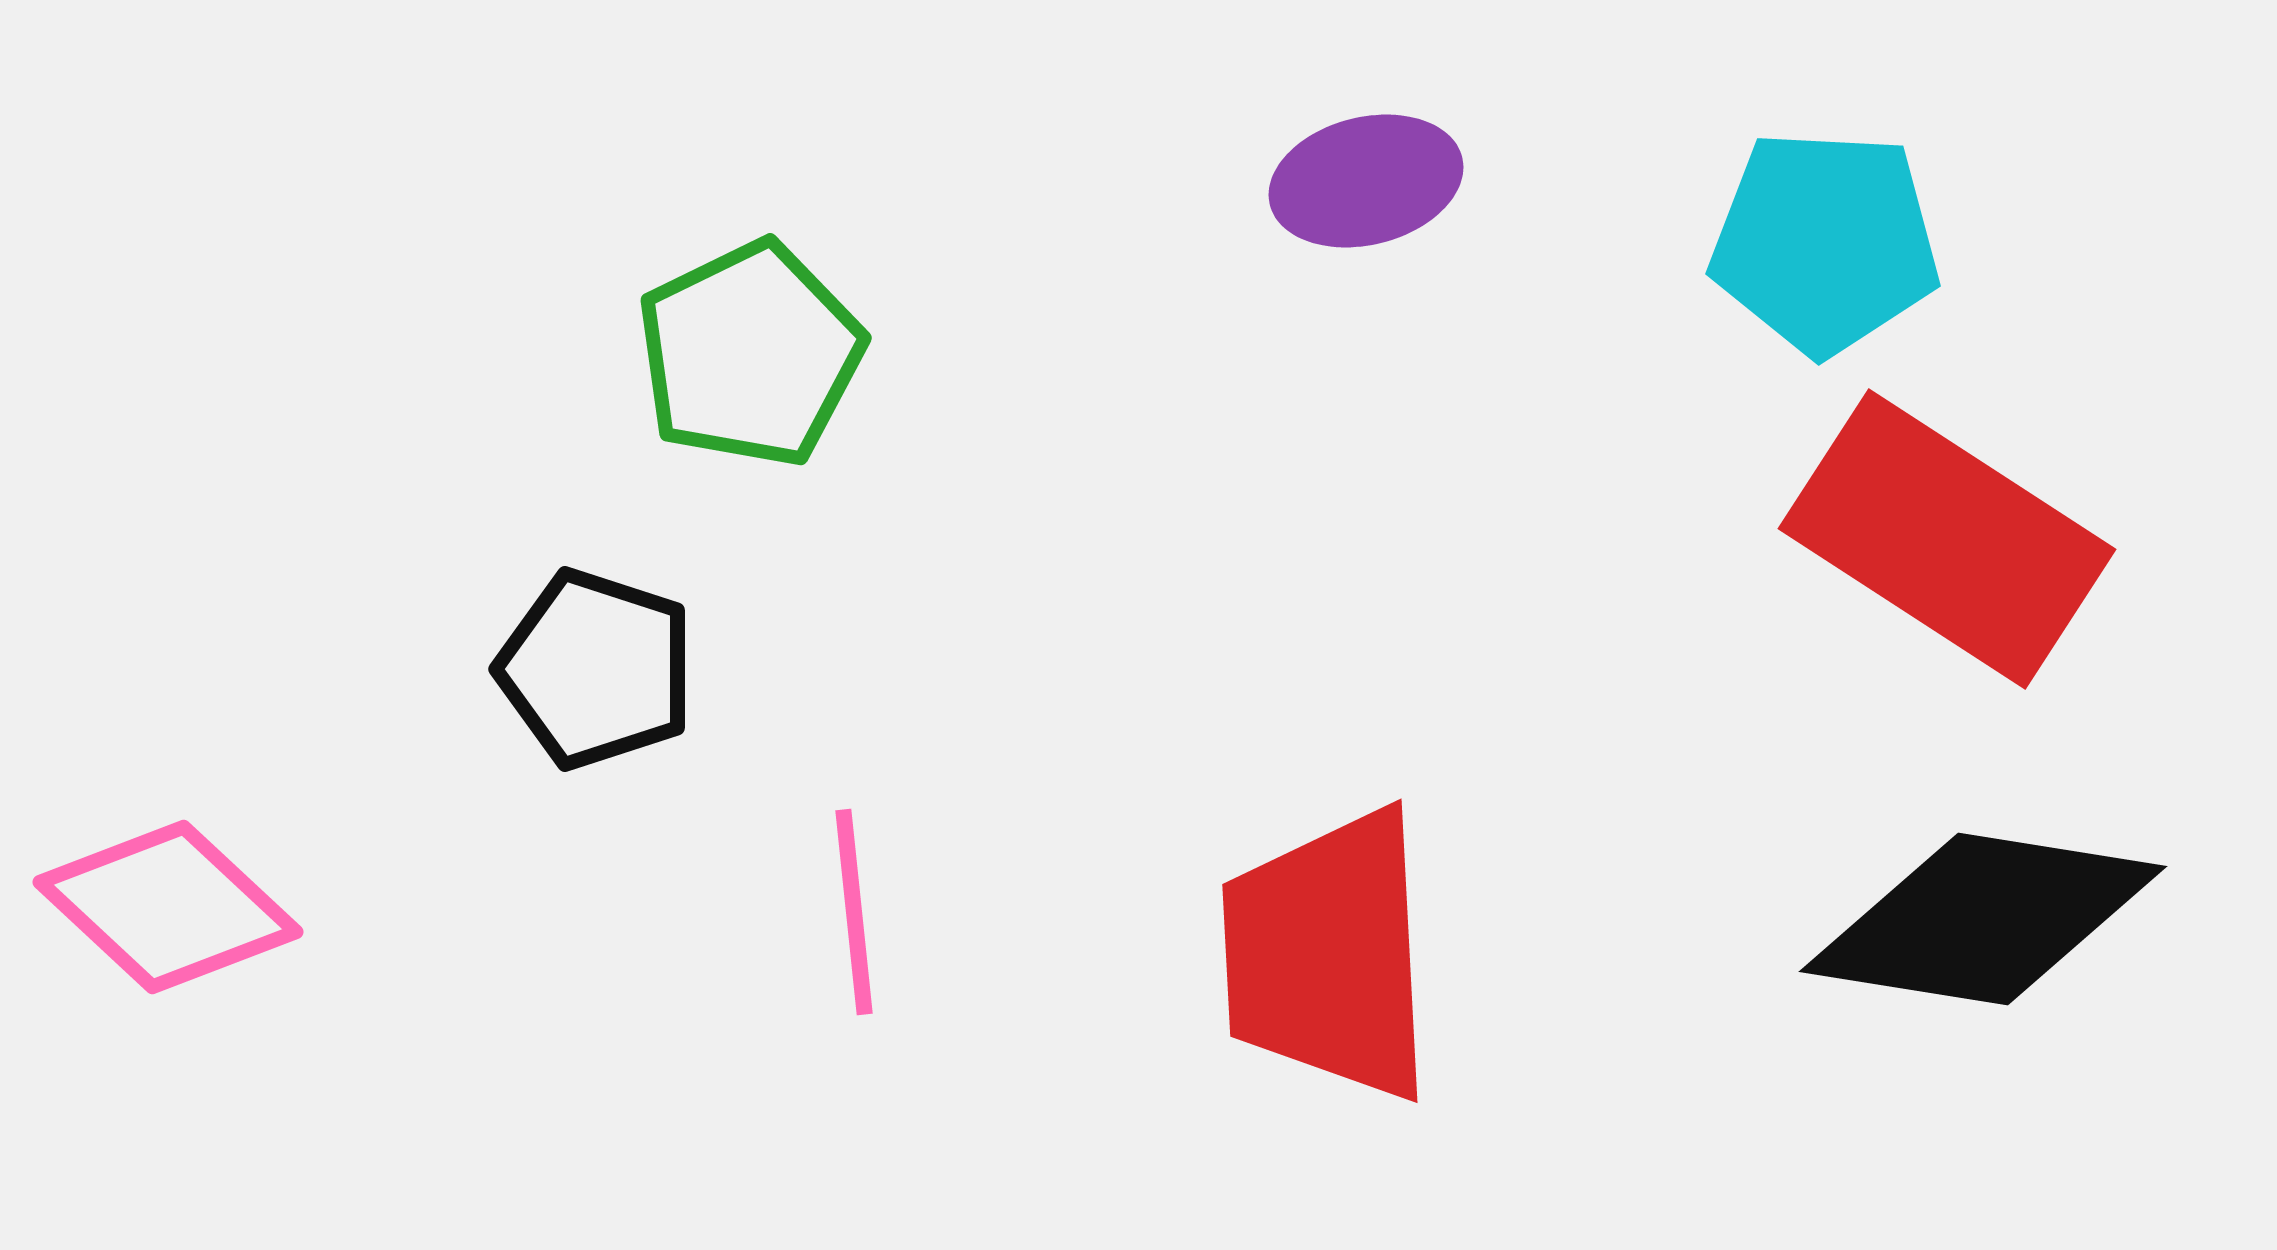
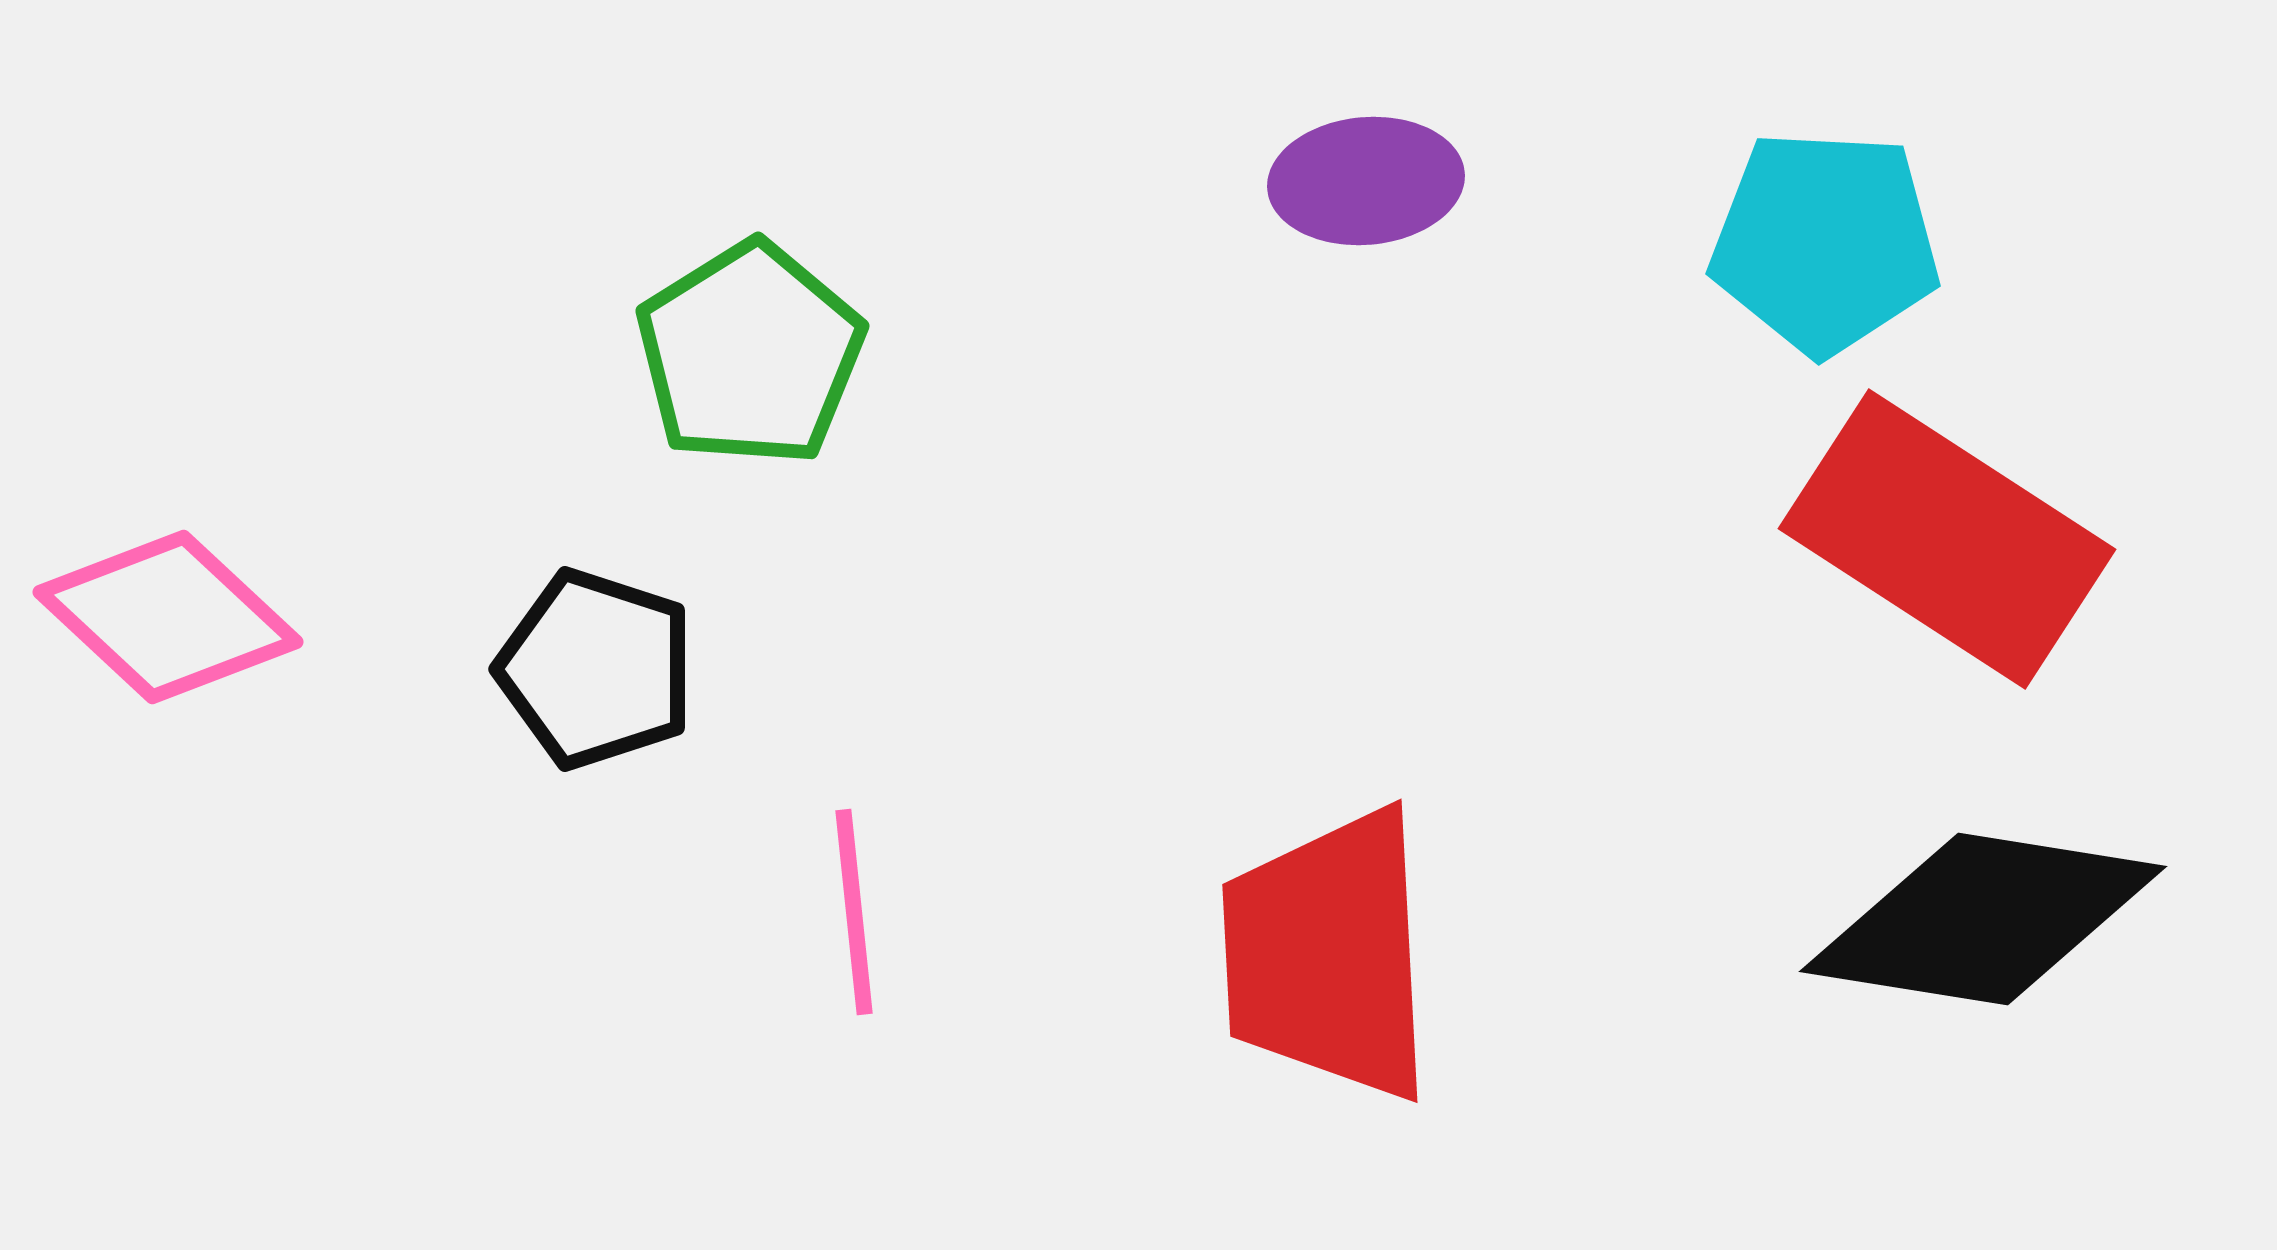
purple ellipse: rotated 9 degrees clockwise
green pentagon: rotated 6 degrees counterclockwise
pink diamond: moved 290 px up
